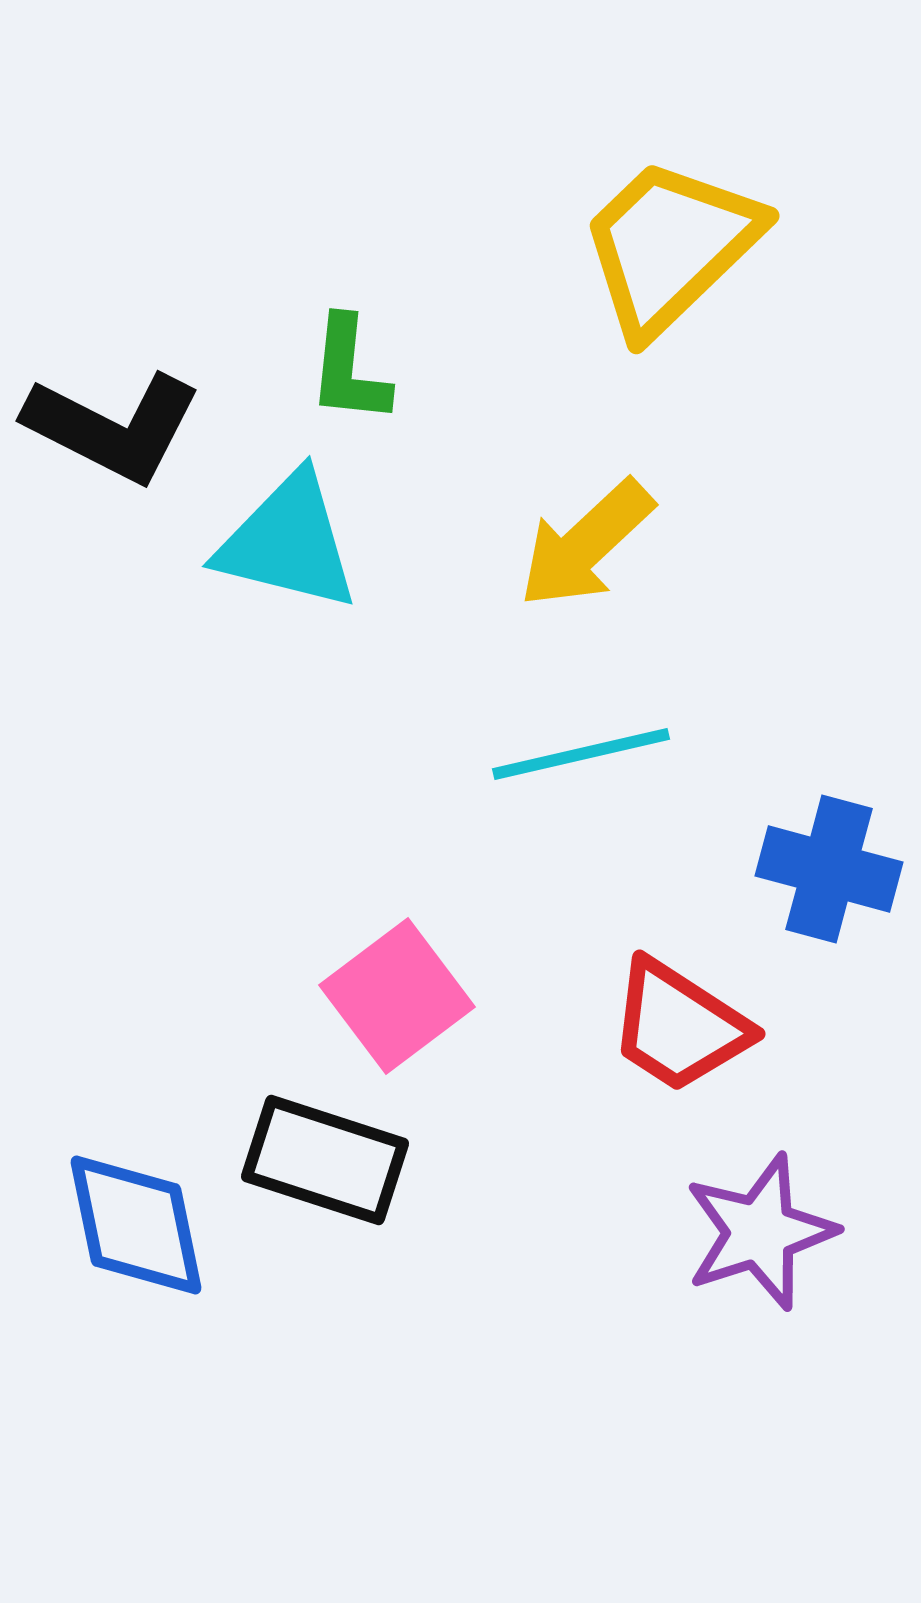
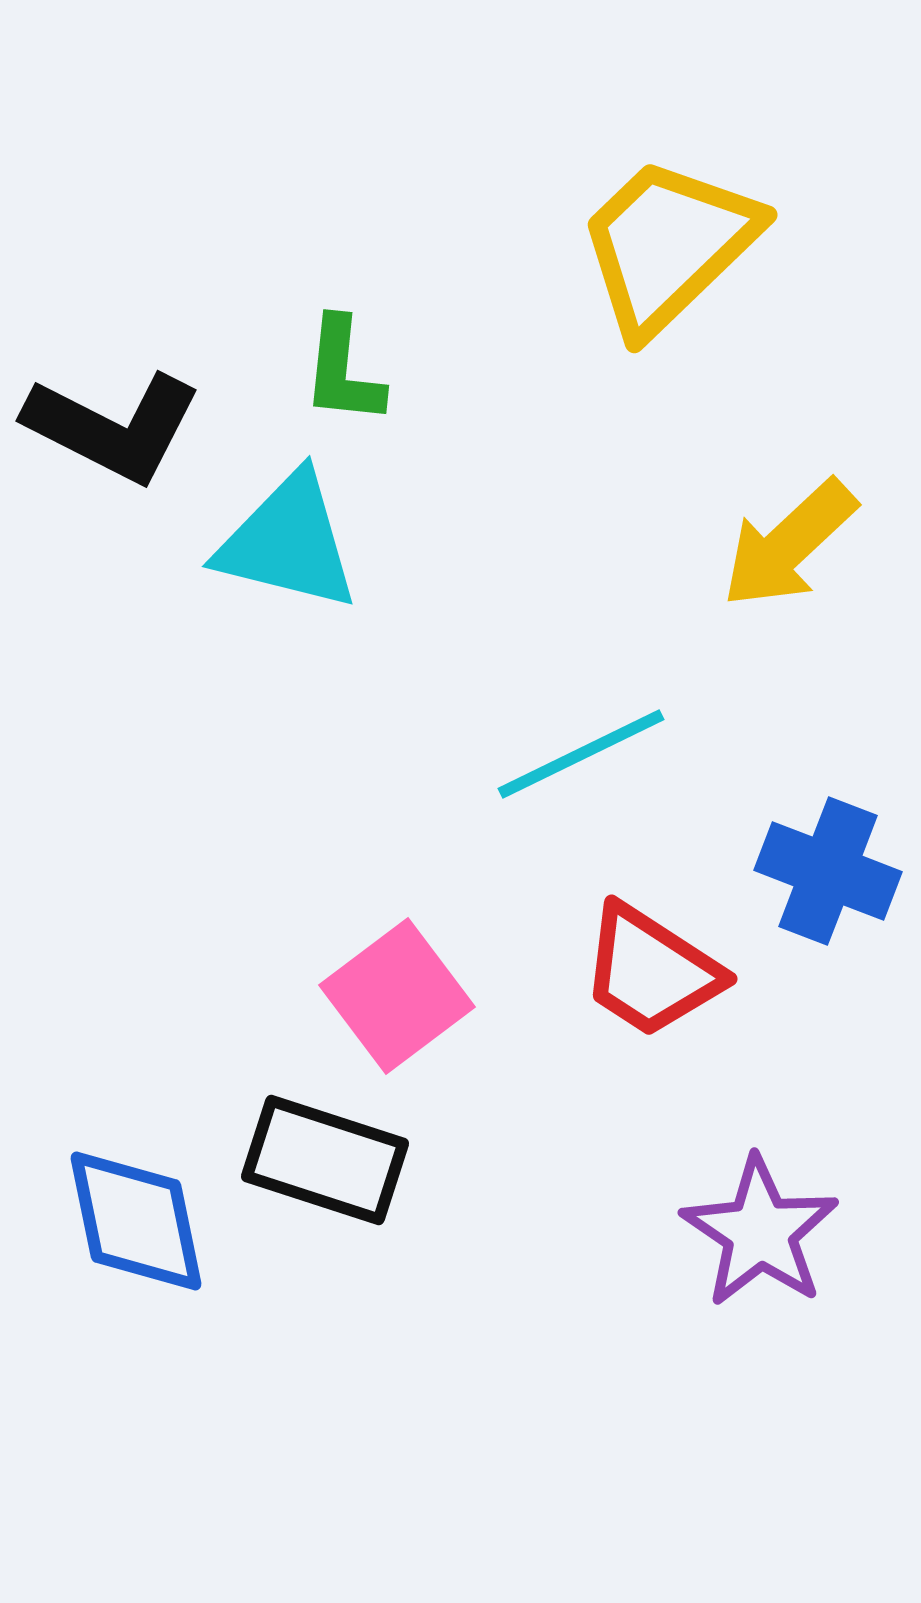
yellow trapezoid: moved 2 px left, 1 px up
green L-shape: moved 6 px left, 1 px down
yellow arrow: moved 203 px right
cyan line: rotated 13 degrees counterclockwise
blue cross: moved 1 px left, 2 px down; rotated 6 degrees clockwise
red trapezoid: moved 28 px left, 55 px up
blue diamond: moved 4 px up
purple star: rotated 20 degrees counterclockwise
